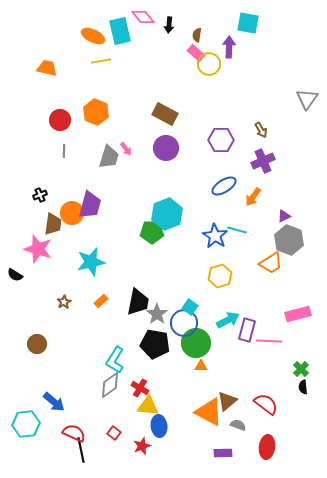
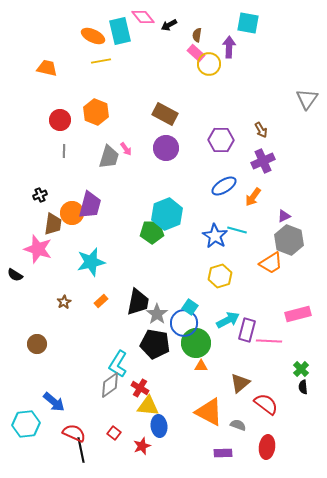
black arrow at (169, 25): rotated 56 degrees clockwise
cyan L-shape at (115, 360): moved 3 px right, 4 px down
brown triangle at (227, 401): moved 13 px right, 18 px up
